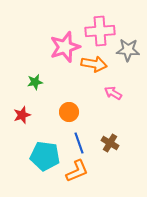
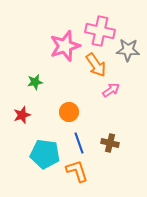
pink cross: rotated 16 degrees clockwise
pink star: moved 1 px up
orange arrow: moved 2 px right, 1 px down; rotated 45 degrees clockwise
pink arrow: moved 2 px left, 3 px up; rotated 114 degrees clockwise
brown cross: rotated 18 degrees counterclockwise
cyan pentagon: moved 2 px up
orange L-shape: rotated 85 degrees counterclockwise
